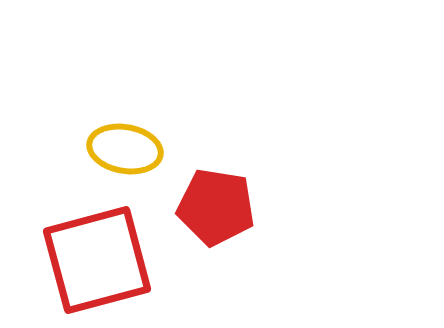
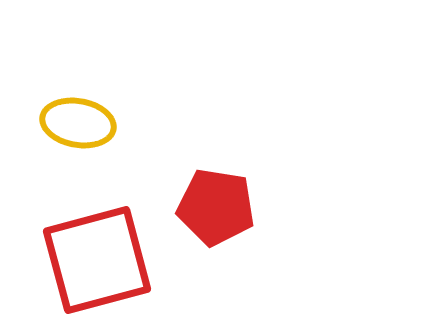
yellow ellipse: moved 47 px left, 26 px up
